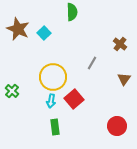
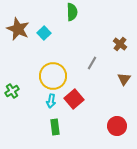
yellow circle: moved 1 px up
green cross: rotated 16 degrees clockwise
